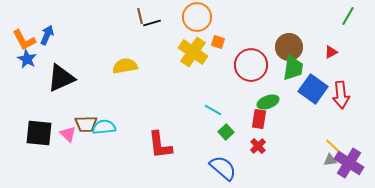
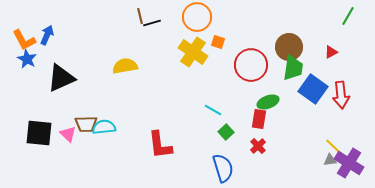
blue semicircle: rotated 32 degrees clockwise
